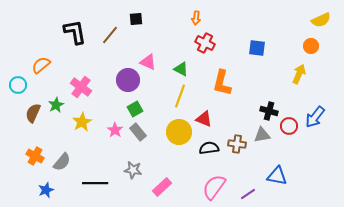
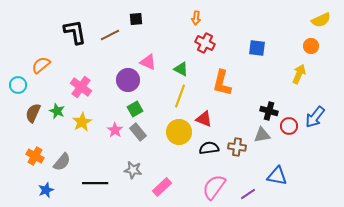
brown line: rotated 24 degrees clockwise
green star: moved 1 px right, 6 px down; rotated 21 degrees counterclockwise
brown cross: moved 3 px down
